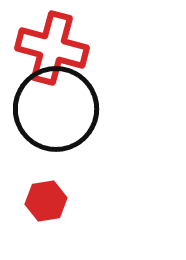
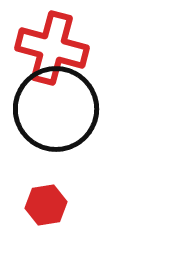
red hexagon: moved 4 px down
